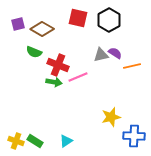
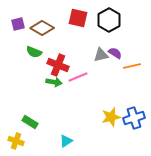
brown diamond: moved 1 px up
blue cross: moved 18 px up; rotated 20 degrees counterclockwise
green rectangle: moved 5 px left, 19 px up
